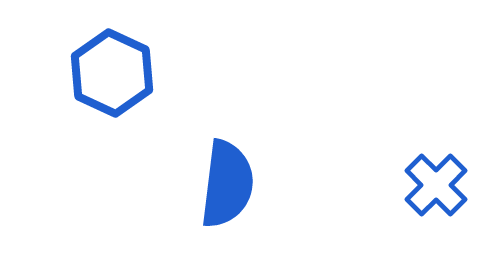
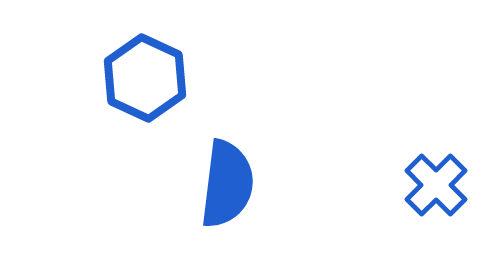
blue hexagon: moved 33 px right, 5 px down
